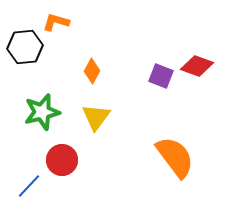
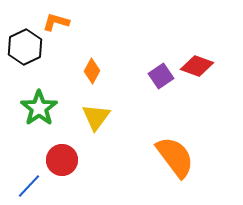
black hexagon: rotated 20 degrees counterclockwise
purple square: rotated 35 degrees clockwise
green star: moved 3 px left, 4 px up; rotated 21 degrees counterclockwise
